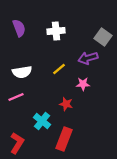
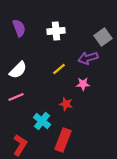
gray square: rotated 18 degrees clockwise
white semicircle: moved 4 px left, 2 px up; rotated 36 degrees counterclockwise
red rectangle: moved 1 px left, 1 px down
red L-shape: moved 3 px right, 2 px down
